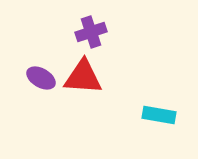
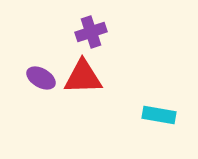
red triangle: rotated 6 degrees counterclockwise
